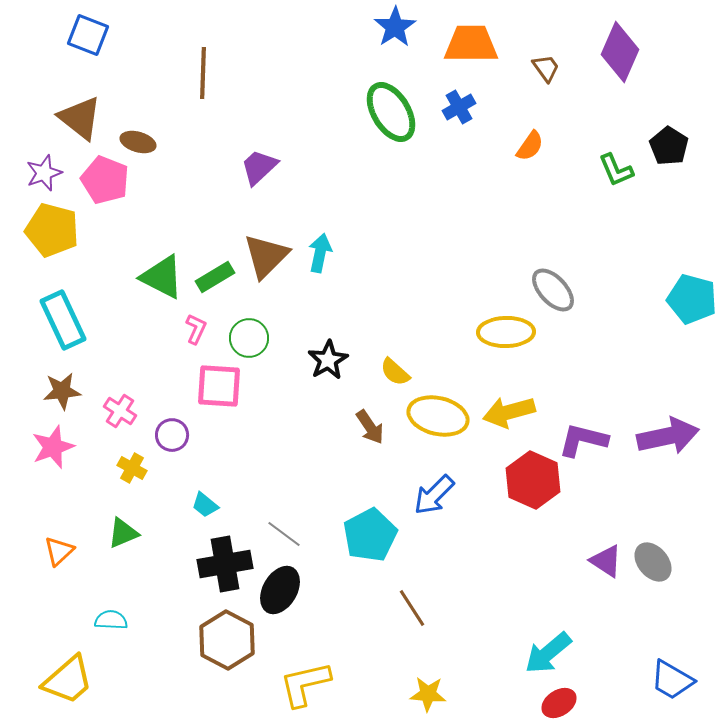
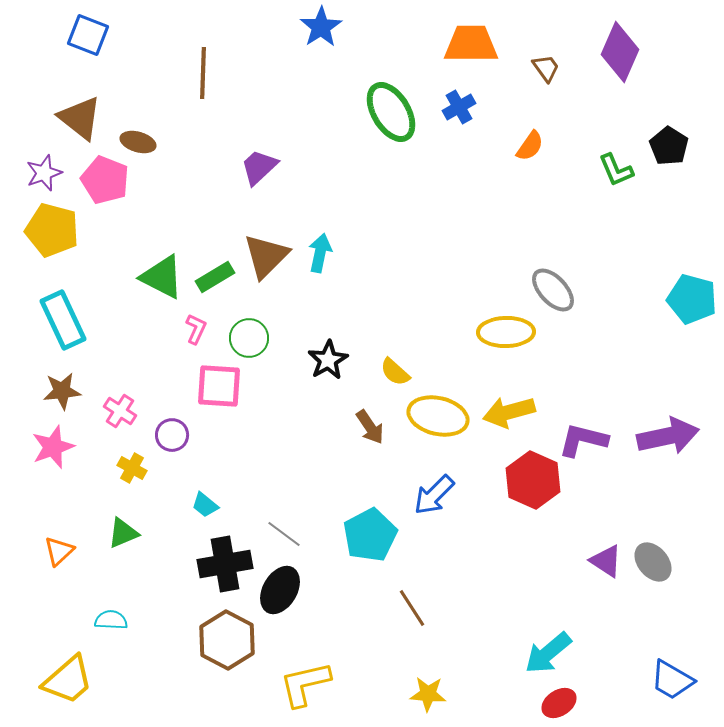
blue star at (395, 27): moved 74 px left
